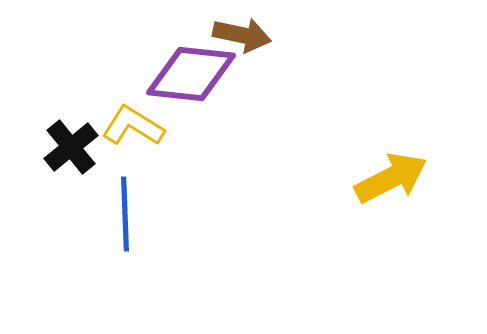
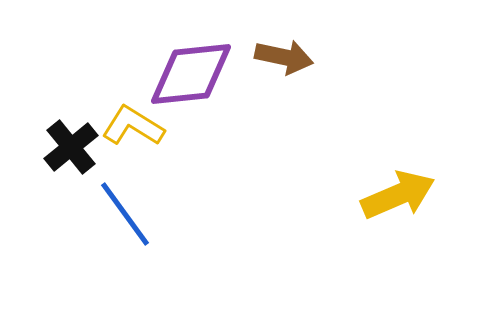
brown arrow: moved 42 px right, 22 px down
purple diamond: rotated 12 degrees counterclockwise
yellow arrow: moved 7 px right, 17 px down; rotated 4 degrees clockwise
blue line: rotated 34 degrees counterclockwise
